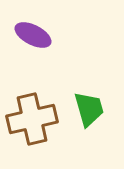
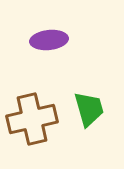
purple ellipse: moved 16 px right, 5 px down; rotated 33 degrees counterclockwise
